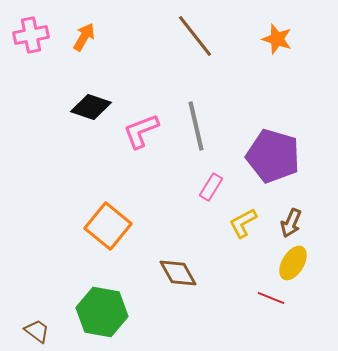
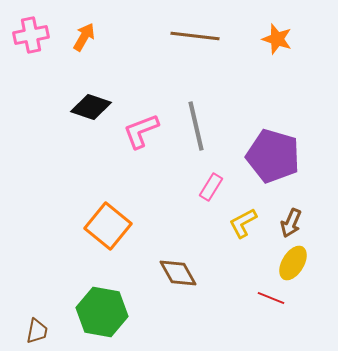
brown line: rotated 45 degrees counterclockwise
brown trapezoid: rotated 64 degrees clockwise
